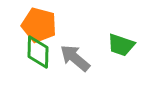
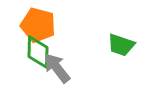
orange pentagon: moved 1 px left
gray arrow: moved 18 px left, 10 px down; rotated 12 degrees clockwise
